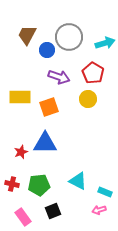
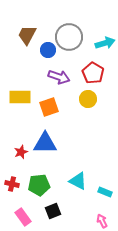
blue circle: moved 1 px right
pink arrow: moved 3 px right, 11 px down; rotated 80 degrees clockwise
